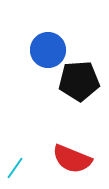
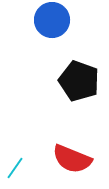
blue circle: moved 4 px right, 30 px up
black pentagon: rotated 24 degrees clockwise
